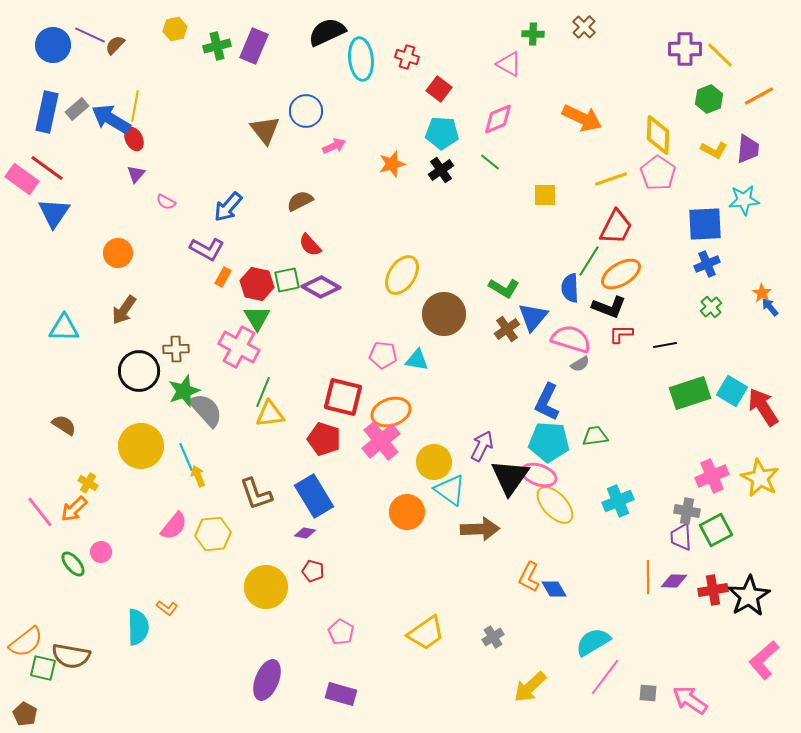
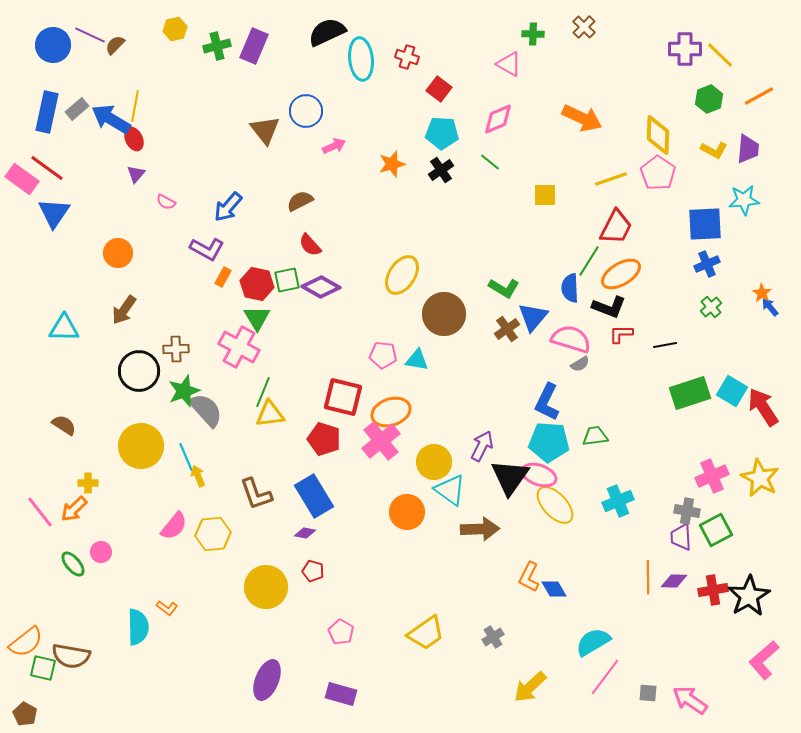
yellow cross at (88, 483): rotated 30 degrees counterclockwise
